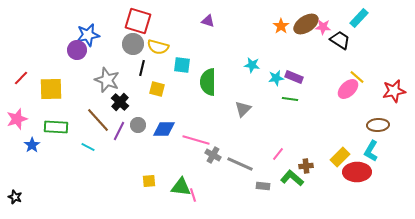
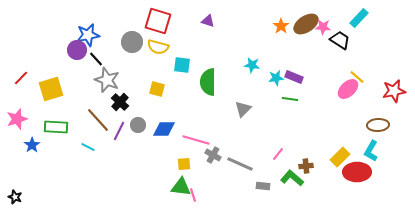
red square at (138, 21): moved 20 px right
gray circle at (133, 44): moved 1 px left, 2 px up
black line at (142, 68): moved 46 px left, 9 px up; rotated 56 degrees counterclockwise
yellow square at (51, 89): rotated 15 degrees counterclockwise
yellow square at (149, 181): moved 35 px right, 17 px up
